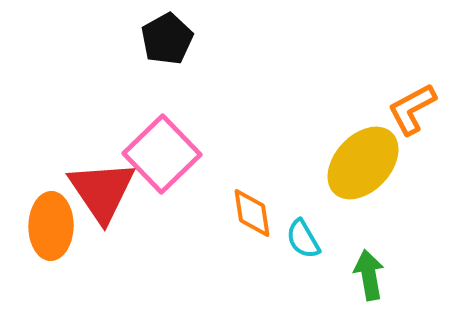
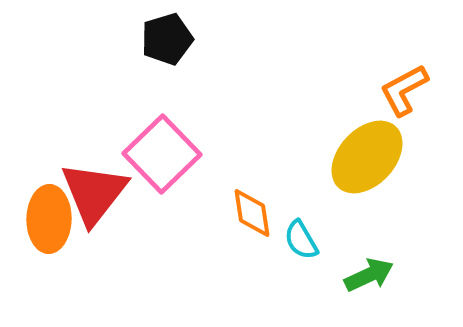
black pentagon: rotated 12 degrees clockwise
orange L-shape: moved 8 px left, 19 px up
yellow ellipse: moved 4 px right, 6 px up
red triangle: moved 8 px left, 2 px down; rotated 12 degrees clockwise
orange ellipse: moved 2 px left, 7 px up
cyan semicircle: moved 2 px left, 1 px down
green arrow: rotated 75 degrees clockwise
